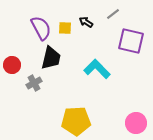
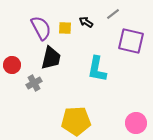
cyan L-shape: rotated 124 degrees counterclockwise
